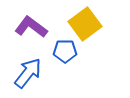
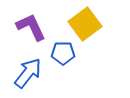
purple L-shape: rotated 28 degrees clockwise
blue pentagon: moved 2 px left, 2 px down
